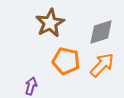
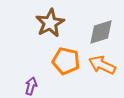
orange arrow: rotated 108 degrees counterclockwise
